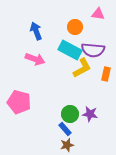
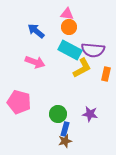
pink triangle: moved 31 px left
orange circle: moved 6 px left
blue arrow: rotated 30 degrees counterclockwise
pink arrow: moved 3 px down
green circle: moved 12 px left
blue rectangle: rotated 56 degrees clockwise
brown star: moved 2 px left, 4 px up
